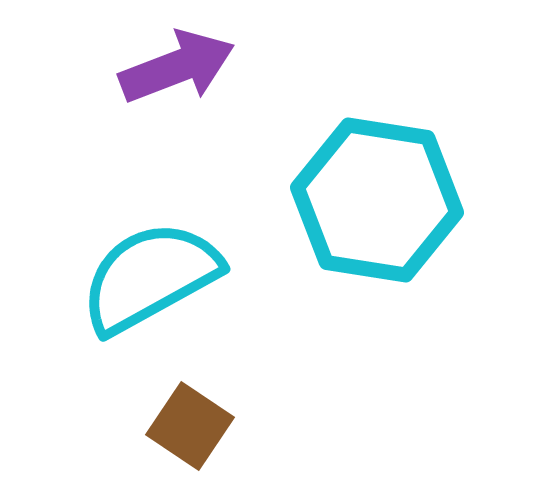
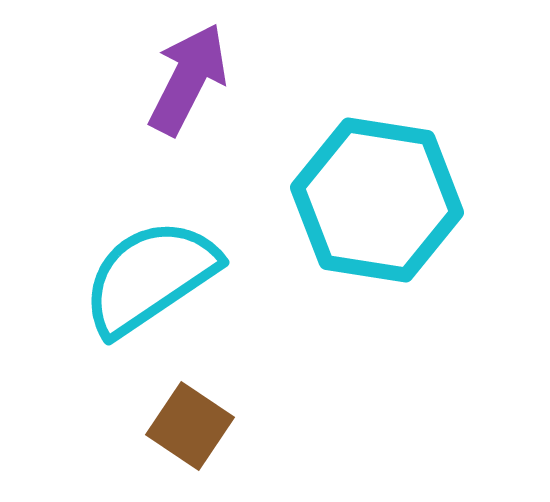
purple arrow: moved 11 px right, 12 px down; rotated 42 degrees counterclockwise
cyan semicircle: rotated 5 degrees counterclockwise
